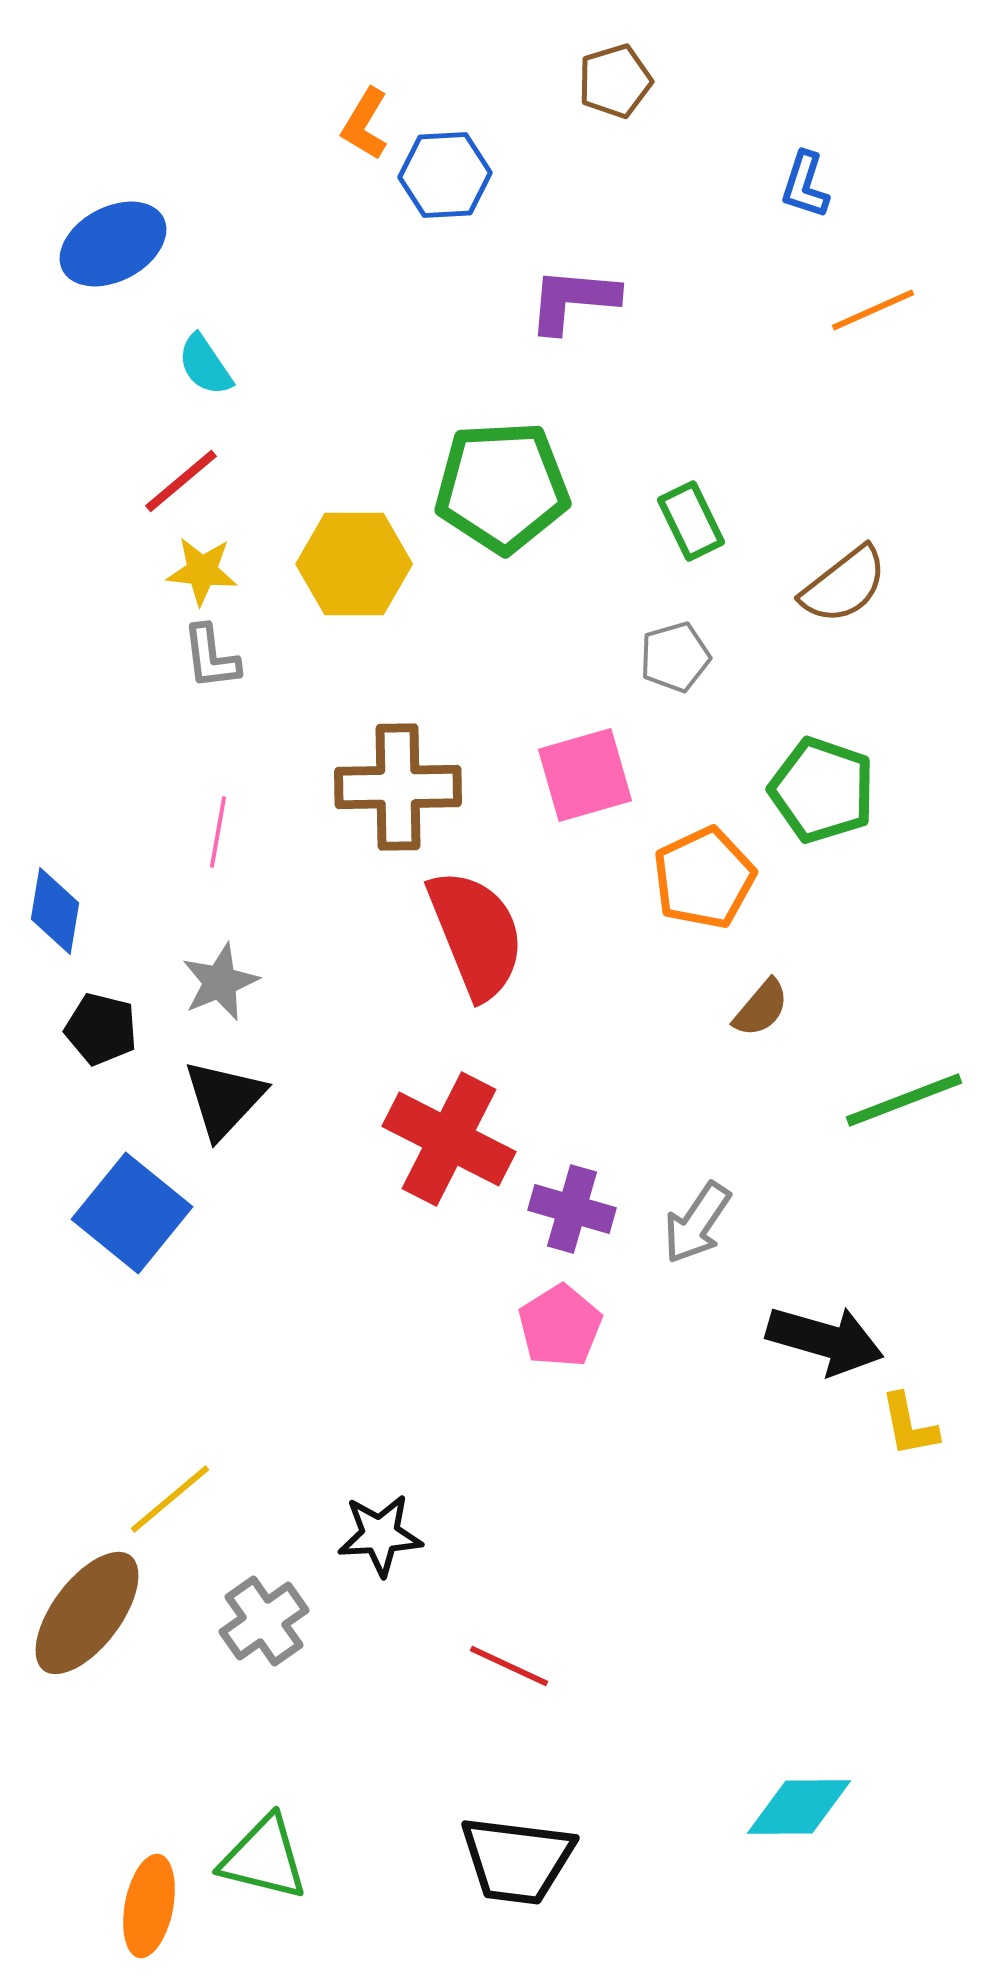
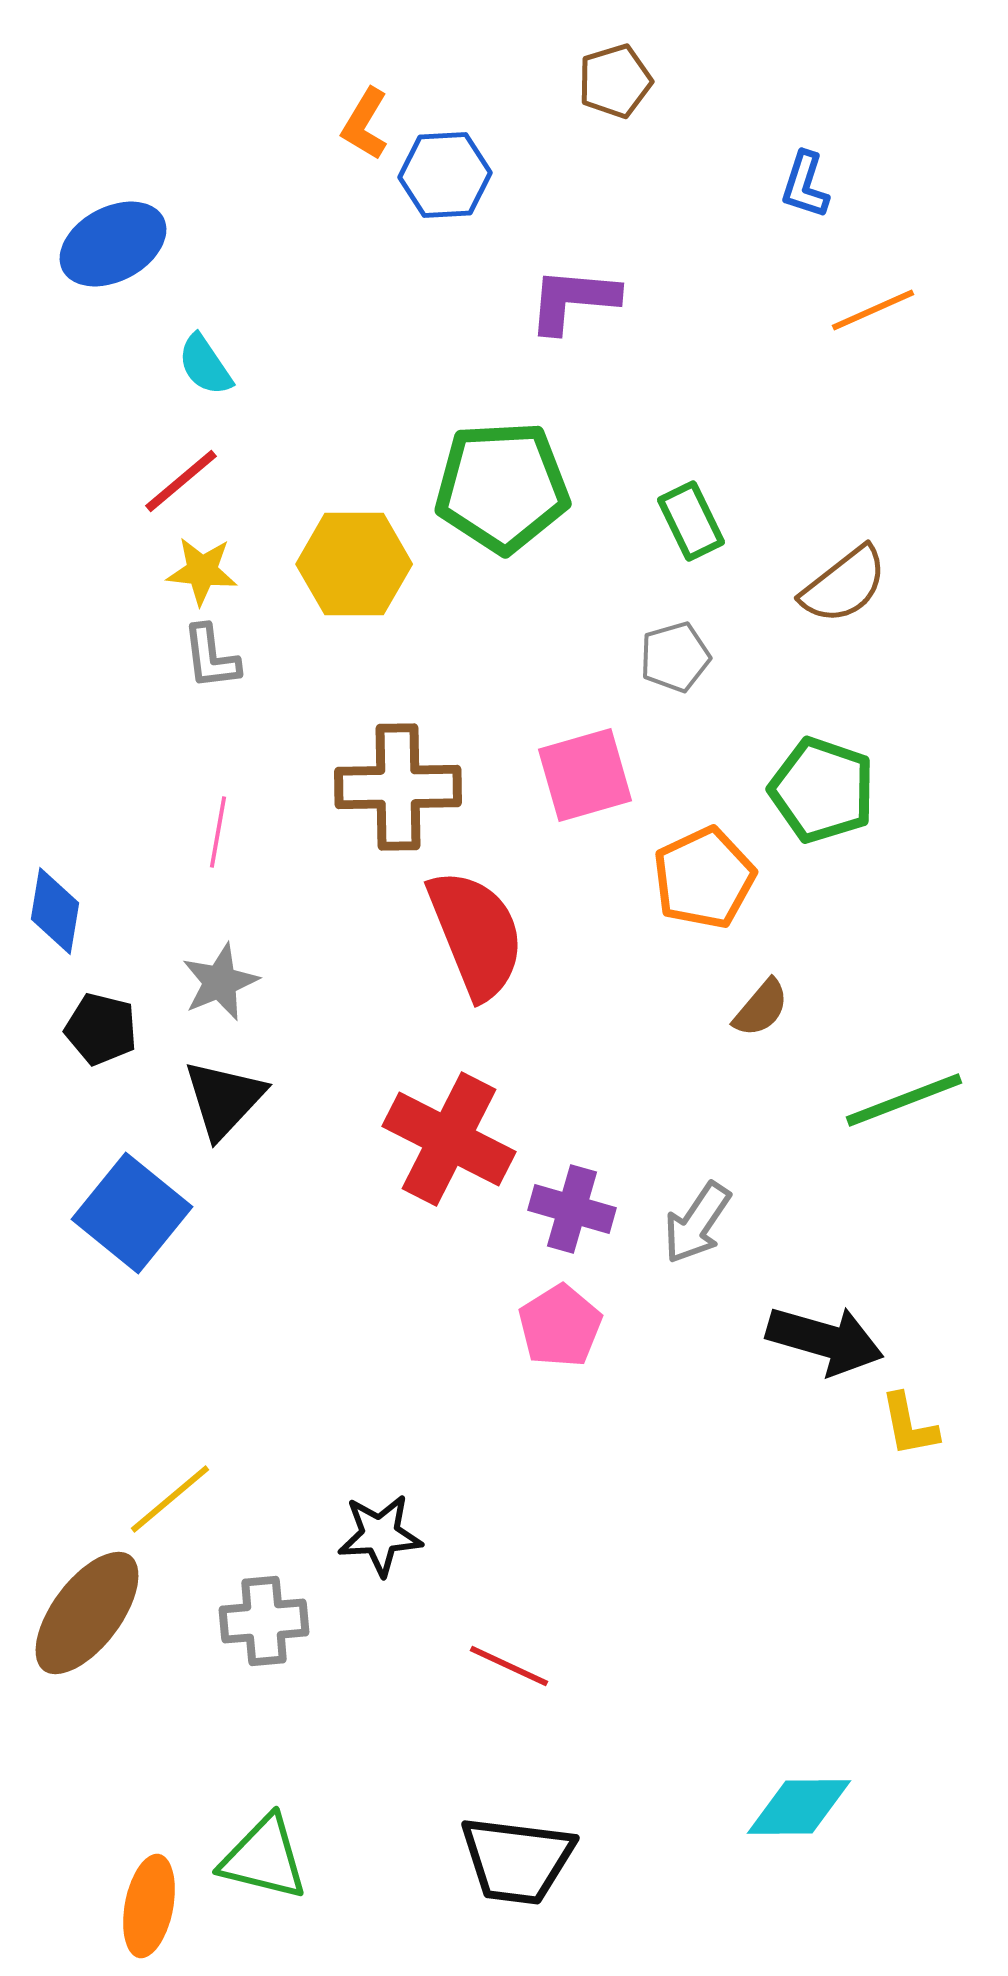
gray cross at (264, 1621): rotated 30 degrees clockwise
